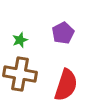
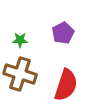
green star: rotated 21 degrees clockwise
brown cross: rotated 8 degrees clockwise
